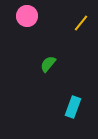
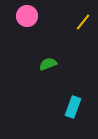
yellow line: moved 2 px right, 1 px up
green semicircle: rotated 30 degrees clockwise
